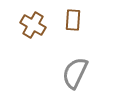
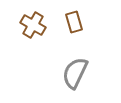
brown rectangle: moved 1 px right, 2 px down; rotated 20 degrees counterclockwise
